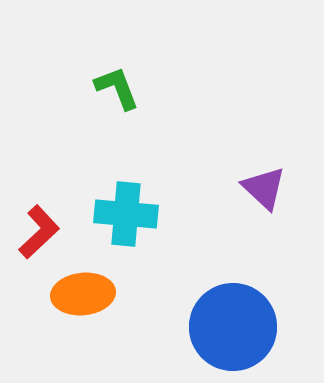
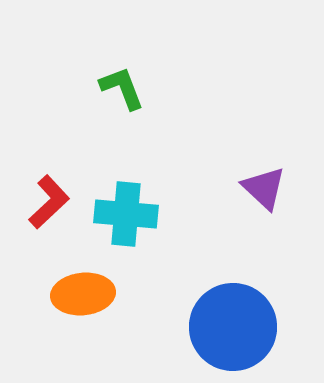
green L-shape: moved 5 px right
red L-shape: moved 10 px right, 30 px up
